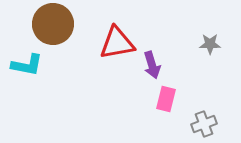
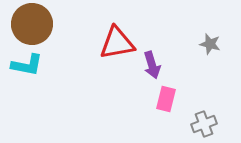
brown circle: moved 21 px left
gray star: rotated 15 degrees clockwise
